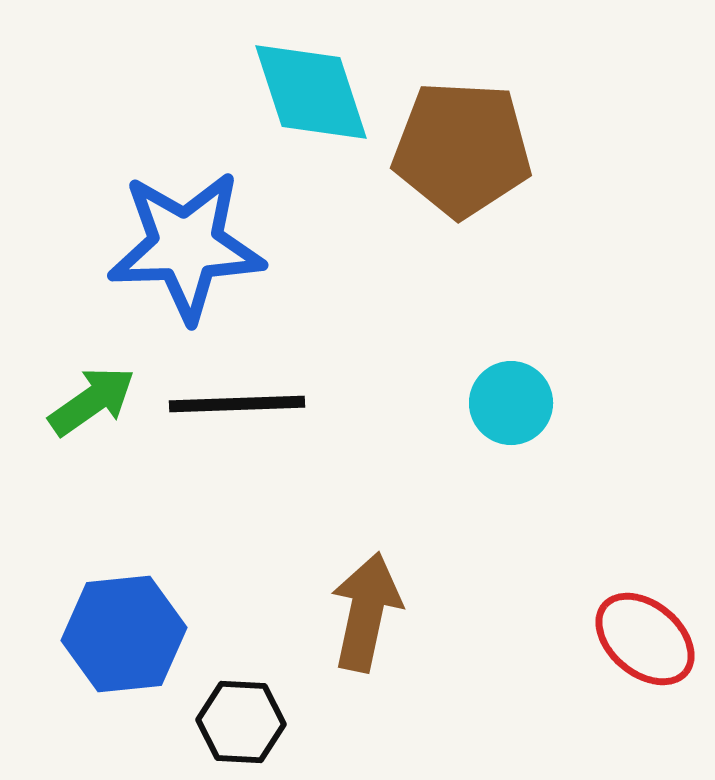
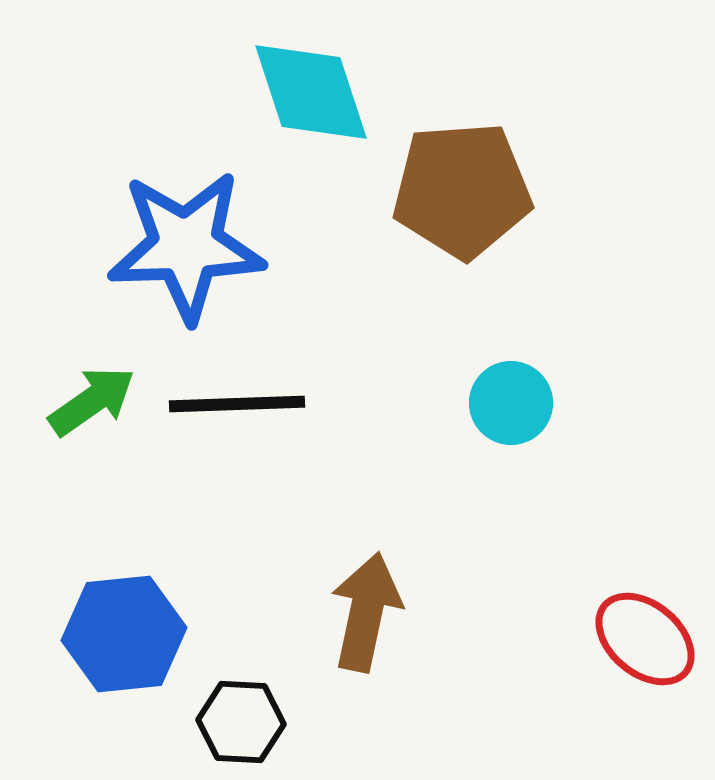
brown pentagon: moved 41 px down; rotated 7 degrees counterclockwise
